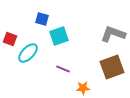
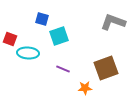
gray L-shape: moved 12 px up
cyan ellipse: rotated 50 degrees clockwise
brown square: moved 6 px left, 1 px down
orange star: moved 2 px right
